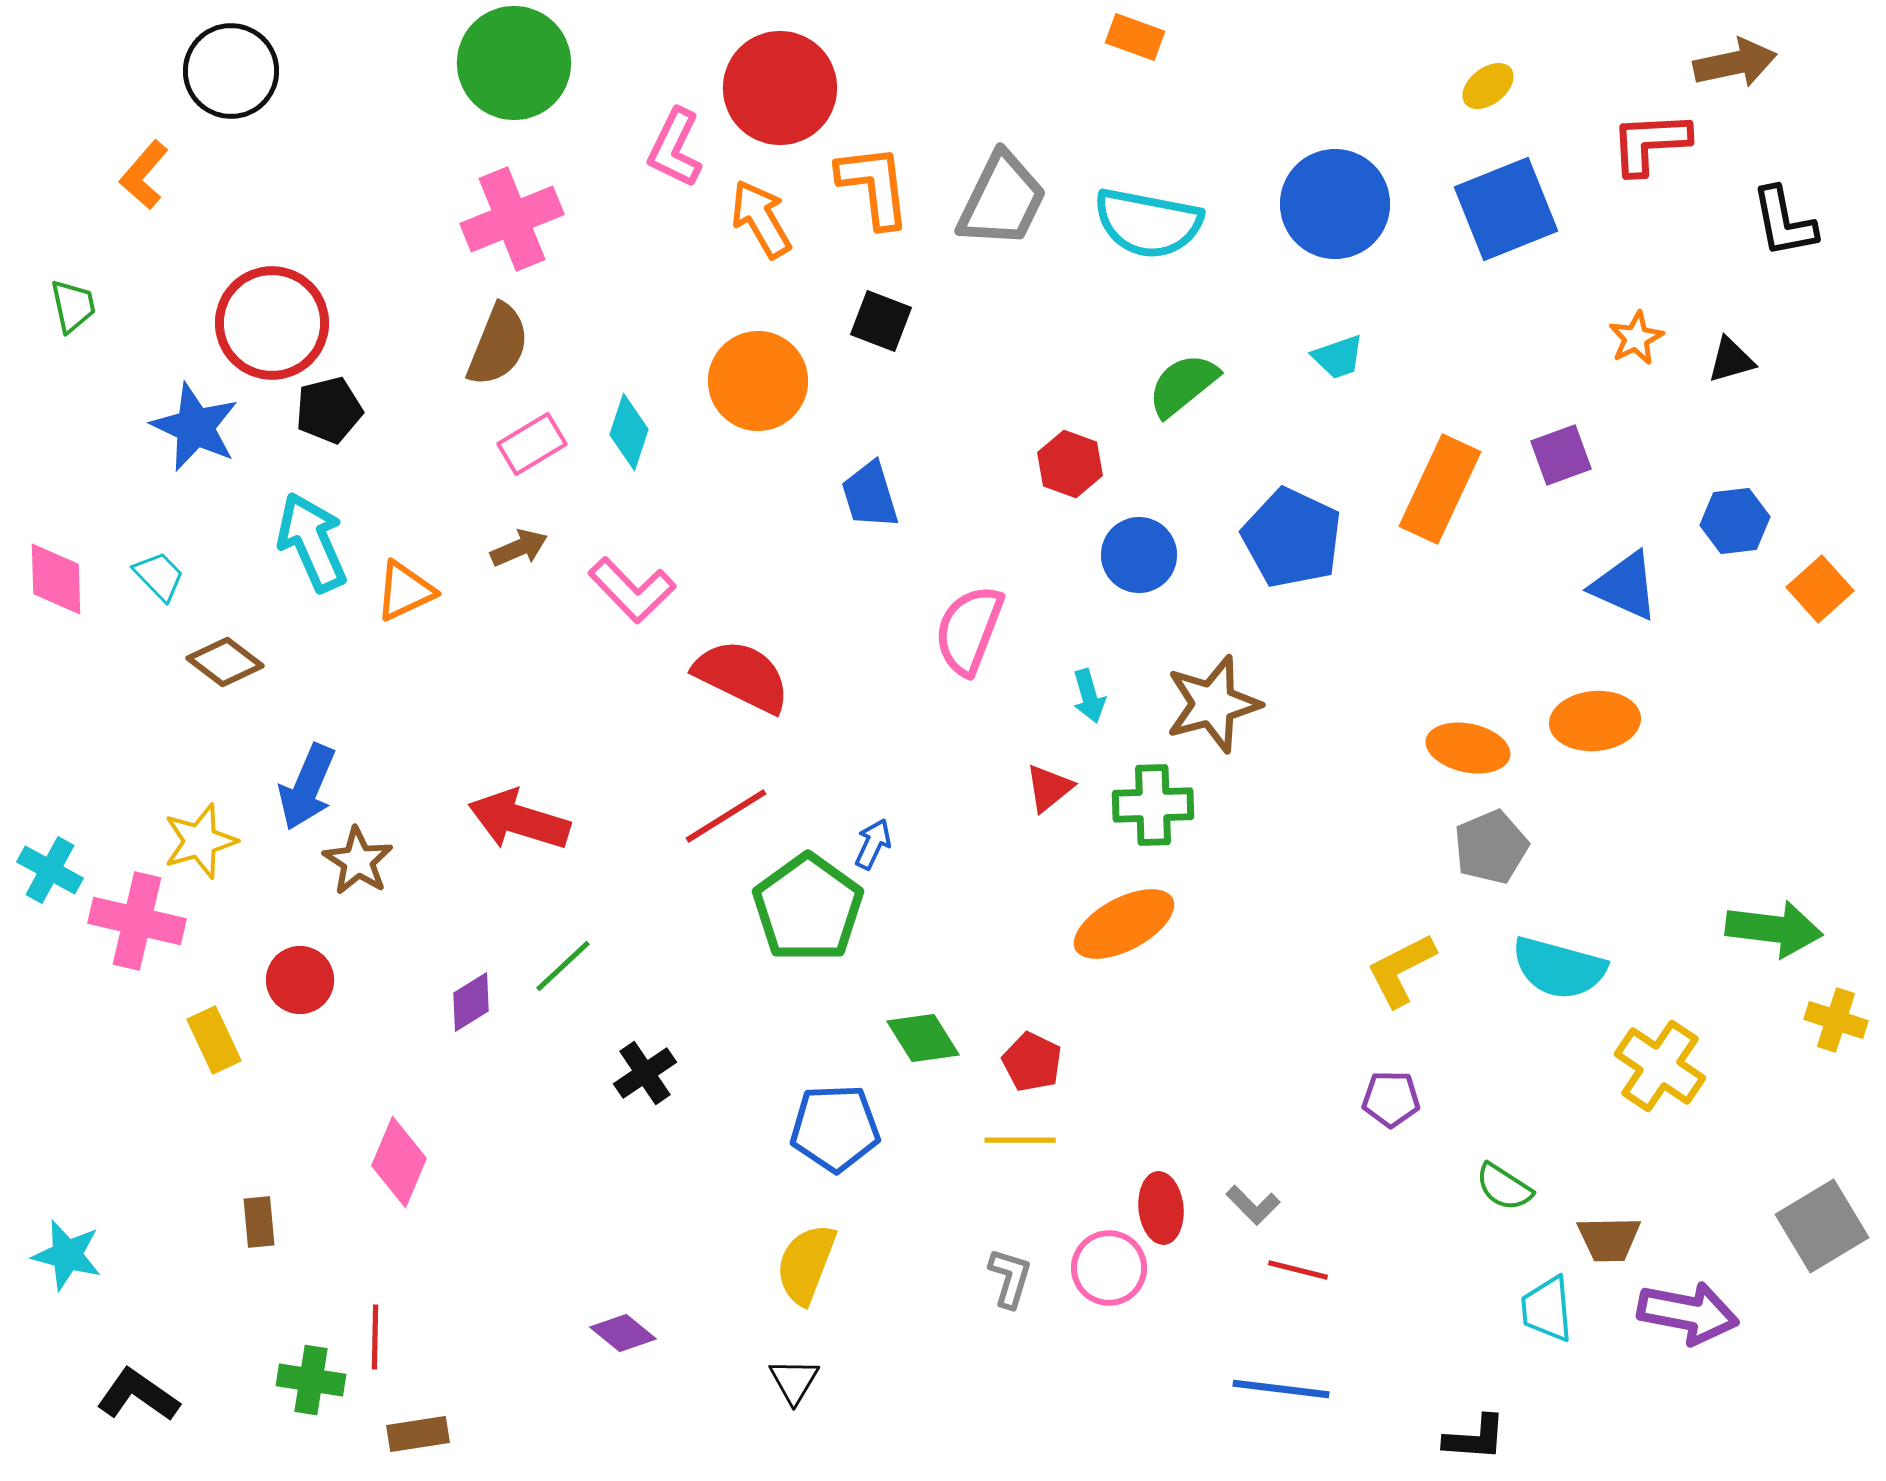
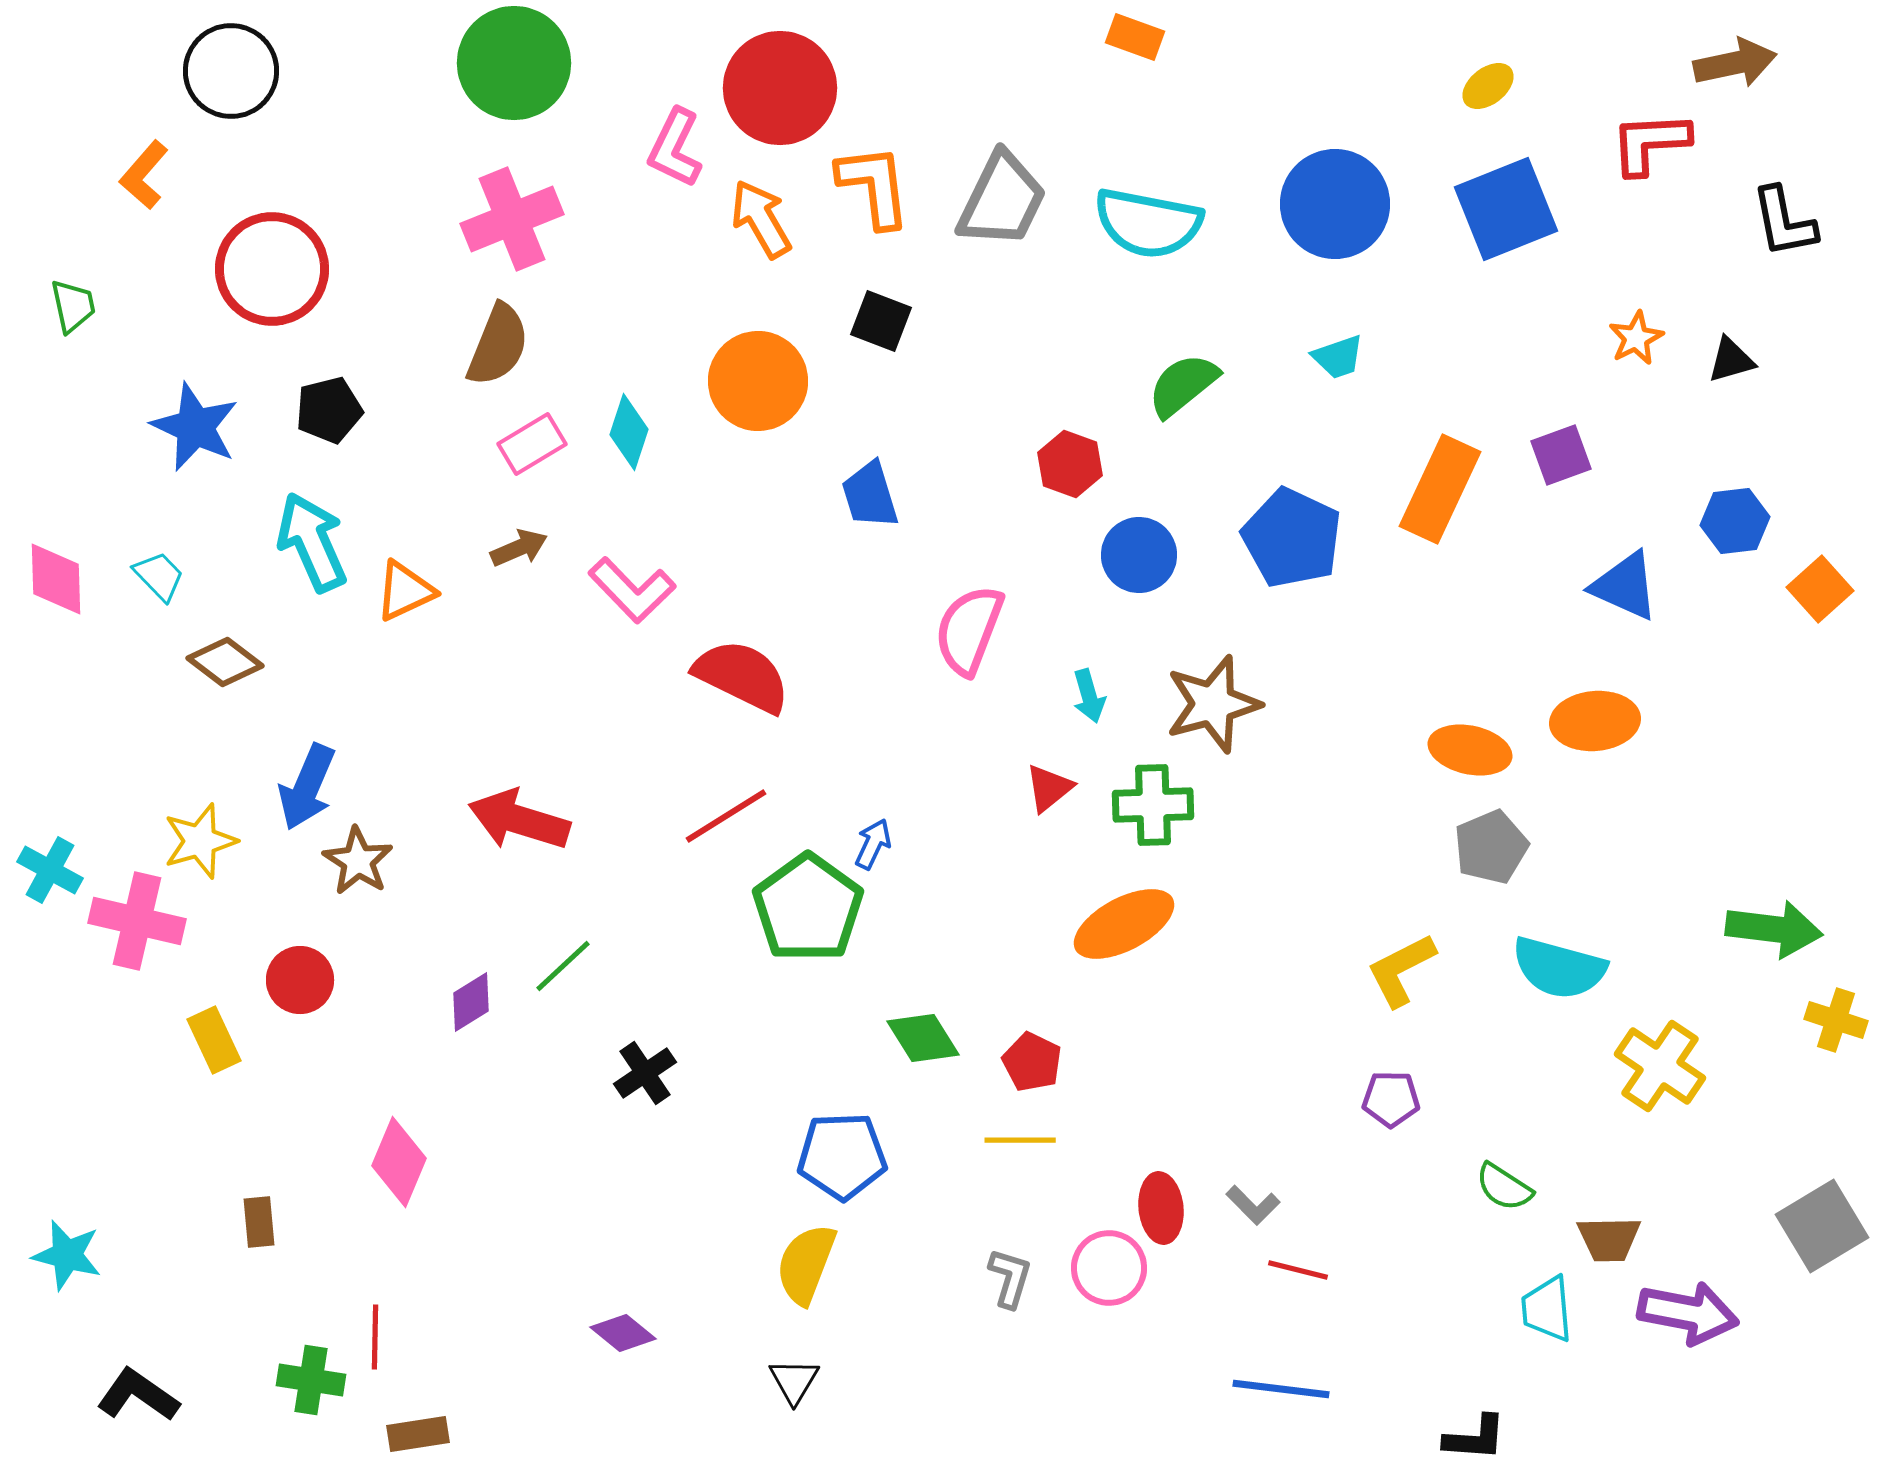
red circle at (272, 323): moved 54 px up
orange ellipse at (1468, 748): moved 2 px right, 2 px down
blue pentagon at (835, 1128): moved 7 px right, 28 px down
